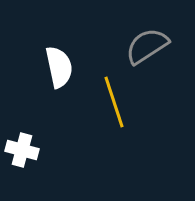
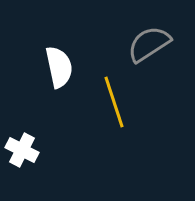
gray semicircle: moved 2 px right, 2 px up
white cross: rotated 12 degrees clockwise
